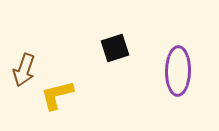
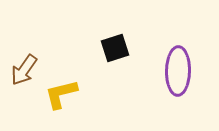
brown arrow: rotated 16 degrees clockwise
yellow L-shape: moved 4 px right, 1 px up
